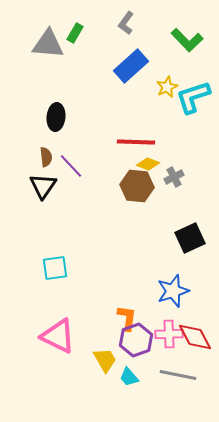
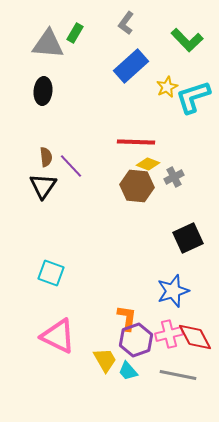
black ellipse: moved 13 px left, 26 px up
black square: moved 2 px left
cyan square: moved 4 px left, 5 px down; rotated 28 degrees clockwise
pink cross: rotated 12 degrees counterclockwise
cyan trapezoid: moved 1 px left, 6 px up
